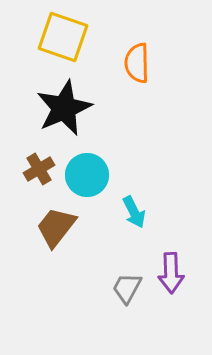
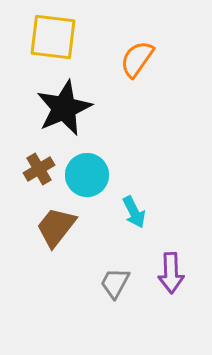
yellow square: moved 10 px left; rotated 12 degrees counterclockwise
orange semicircle: moved 4 px up; rotated 36 degrees clockwise
gray trapezoid: moved 12 px left, 5 px up
